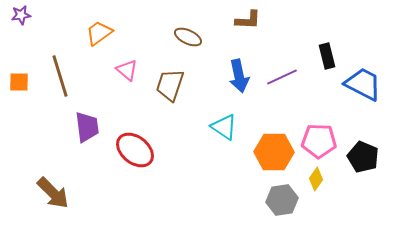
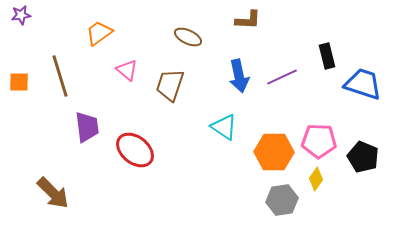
blue trapezoid: rotated 9 degrees counterclockwise
